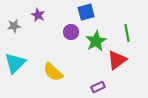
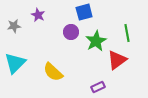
blue square: moved 2 px left
